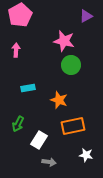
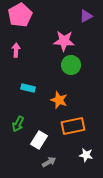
pink star: rotated 10 degrees counterclockwise
cyan rectangle: rotated 24 degrees clockwise
gray arrow: rotated 40 degrees counterclockwise
